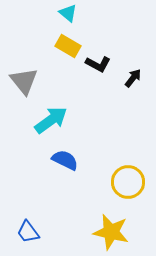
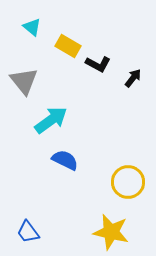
cyan triangle: moved 36 px left, 14 px down
